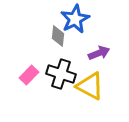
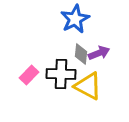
gray diamond: moved 23 px right, 18 px down
black cross: rotated 16 degrees counterclockwise
yellow triangle: moved 2 px left
